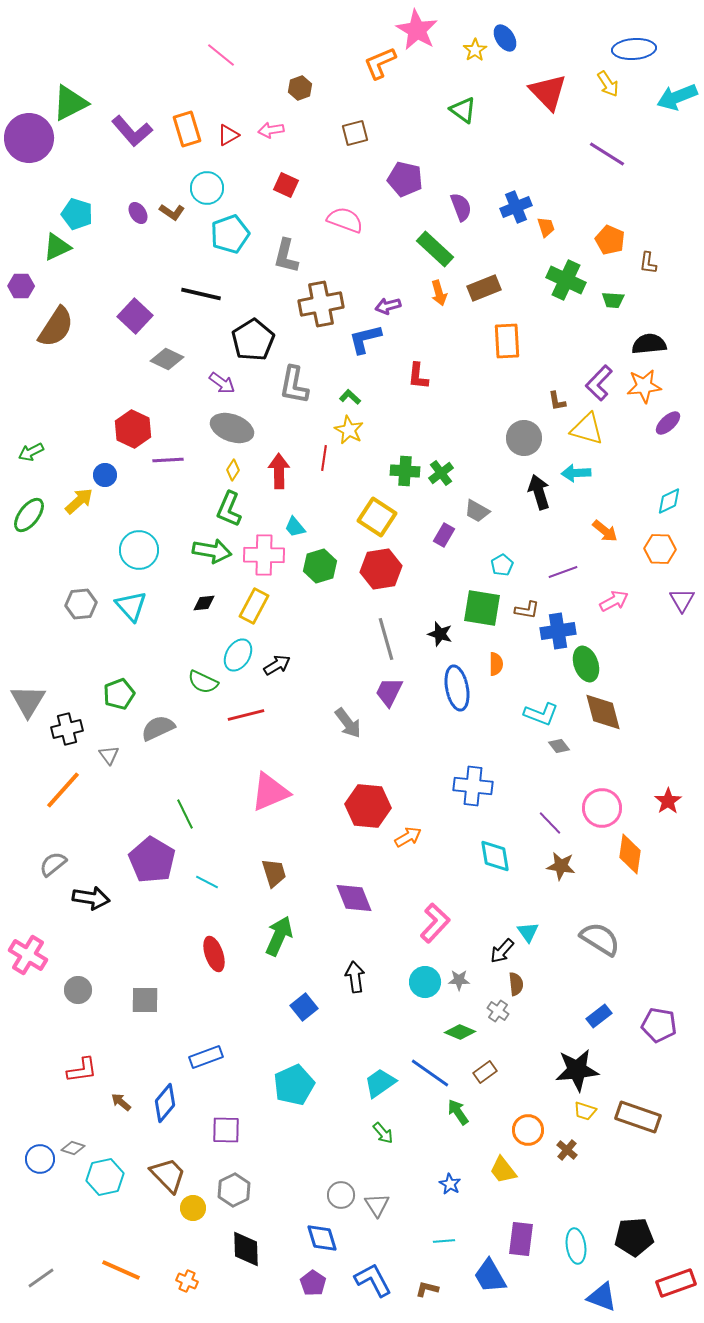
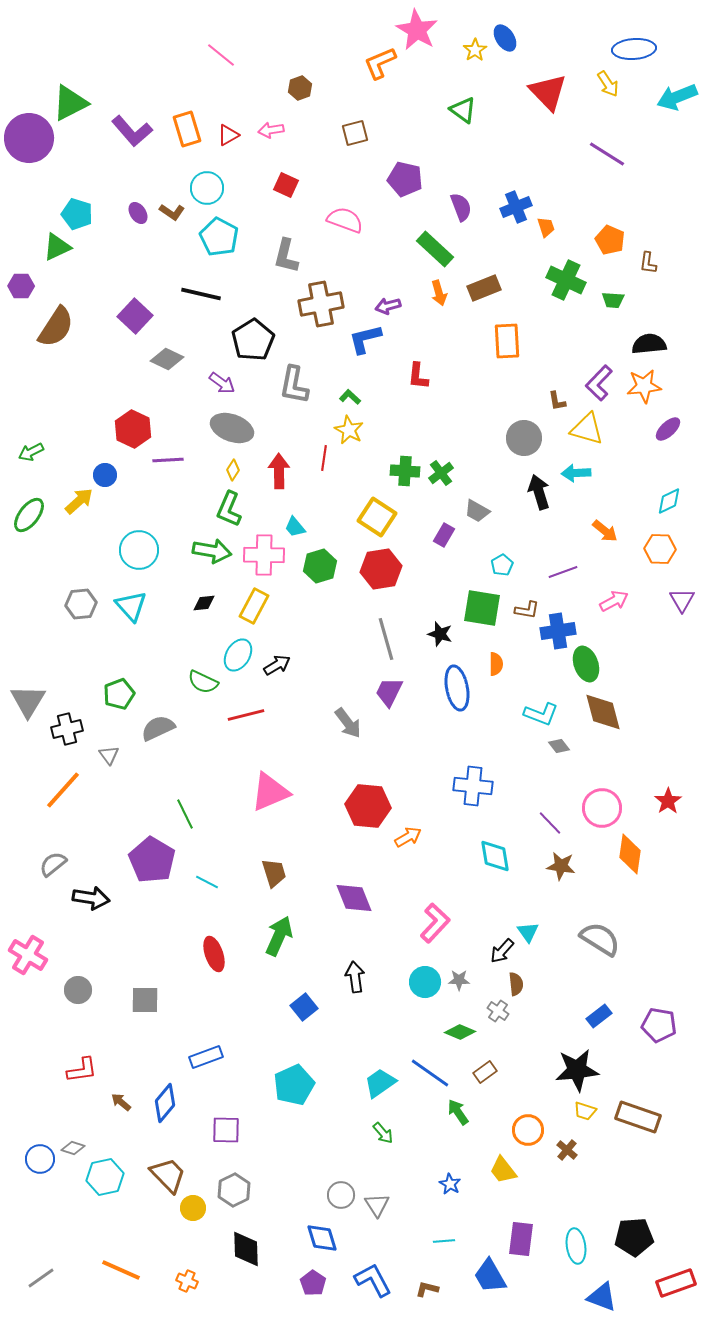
cyan pentagon at (230, 234): moved 11 px left, 3 px down; rotated 24 degrees counterclockwise
purple ellipse at (668, 423): moved 6 px down
